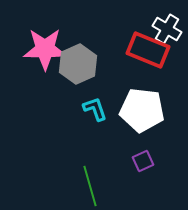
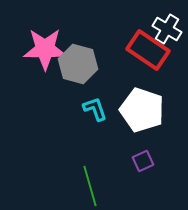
red rectangle: rotated 12 degrees clockwise
gray hexagon: rotated 21 degrees counterclockwise
white pentagon: rotated 12 degrees clockwise
